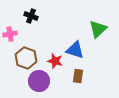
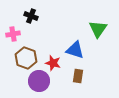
green triangle: rotated 12 degrees counterclockwise
pink cross: moved 3 px right
red star: moved 2 px left, 2 px down
